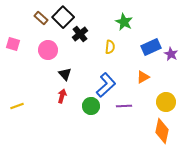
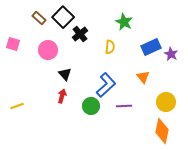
brown rectangle: moved 2 px left
orange triangle: rotated 40 degrees counterclockwise
